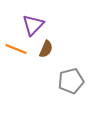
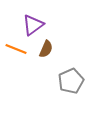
purple triangle: rotated 10 degrees clockwise
gray pentagon: rotated 10 degrees counterclockwise
